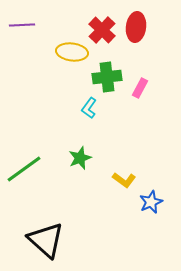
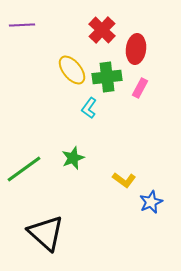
red ellipse: moved 22 px down
yellow ellipse: moved 18 px down; rotated 44 degrees clockwise
green star: moved 7 px left
black triangle: moved 7 px up
